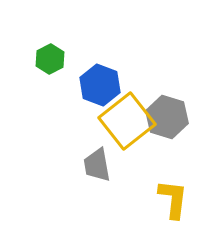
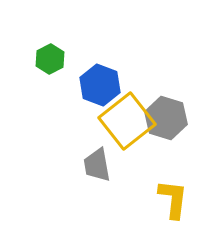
gray hexagon: moved 1 px left, 1 px down
